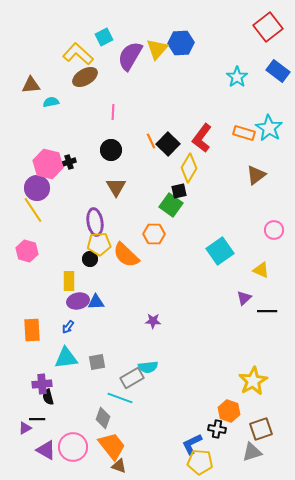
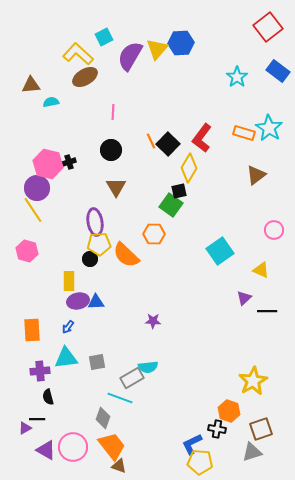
purple cross at (42, 384): moved 2 px left, 13 px up
